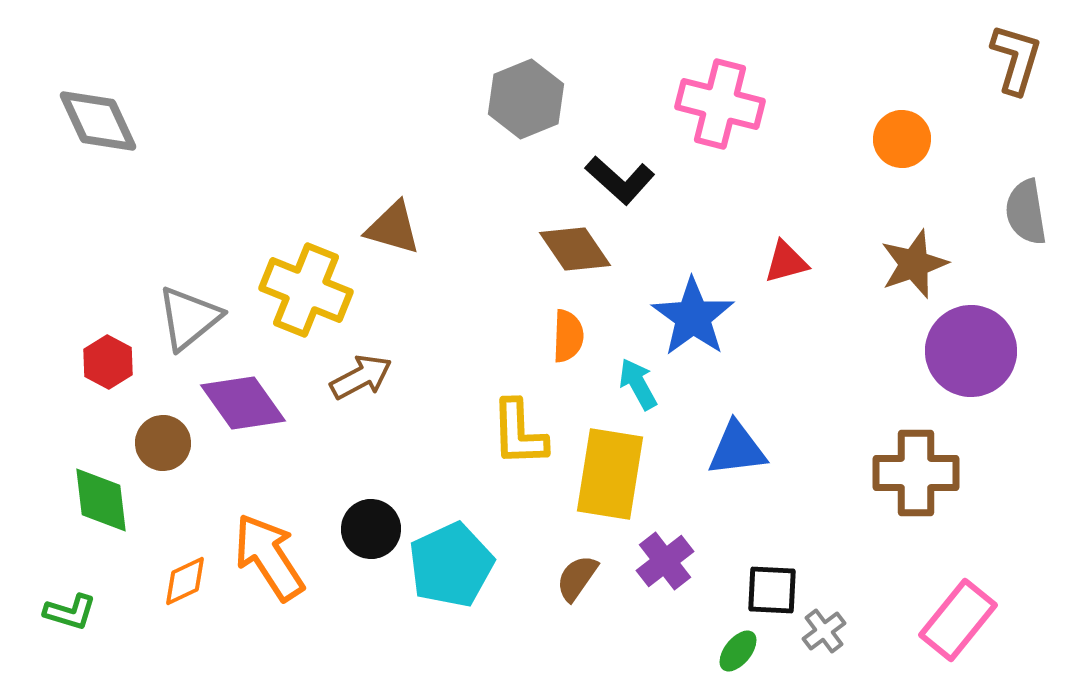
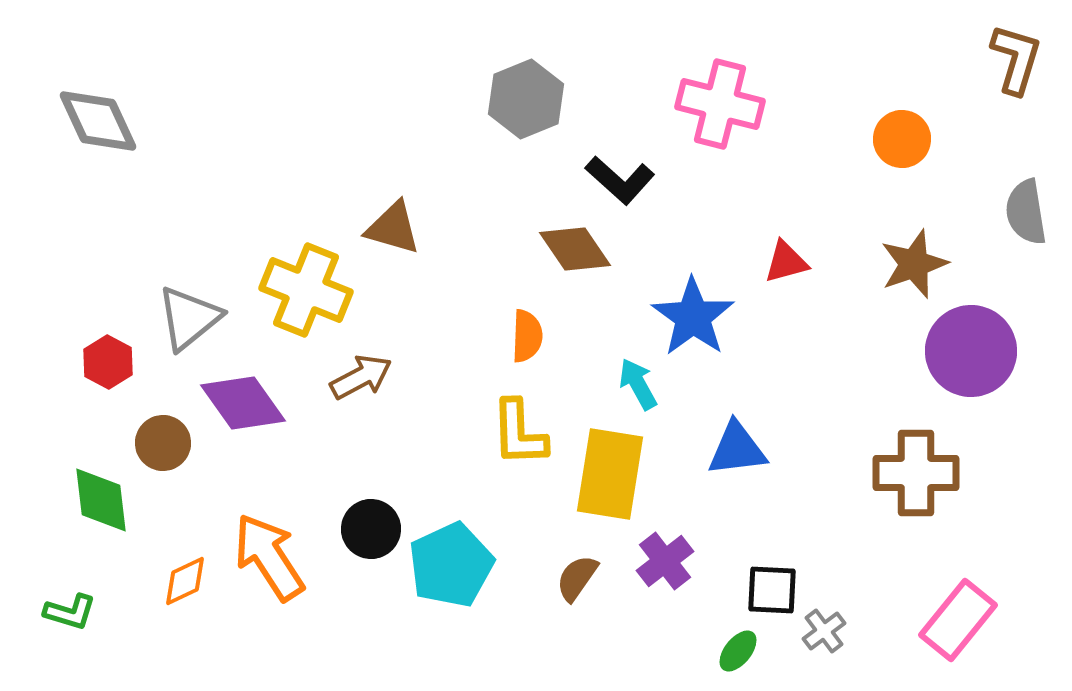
orange semicircle: moved 41 px left
